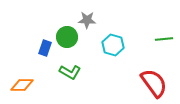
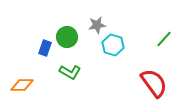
gray star: moved 10 px right, 5 px down; rotated 12 degrees counterclockwise
green line: rotated 42 degrees counterclockwise
